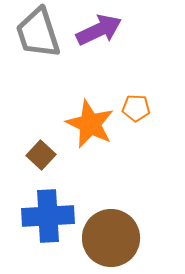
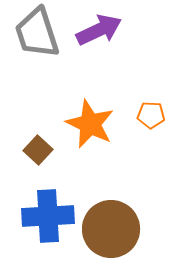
gray trapezoid: moved 1 px left
orange pentagon: moved 15 px right, 7 px down
brown square: moved 3 px left, 5 px up
brown circle: moved 9 px up
